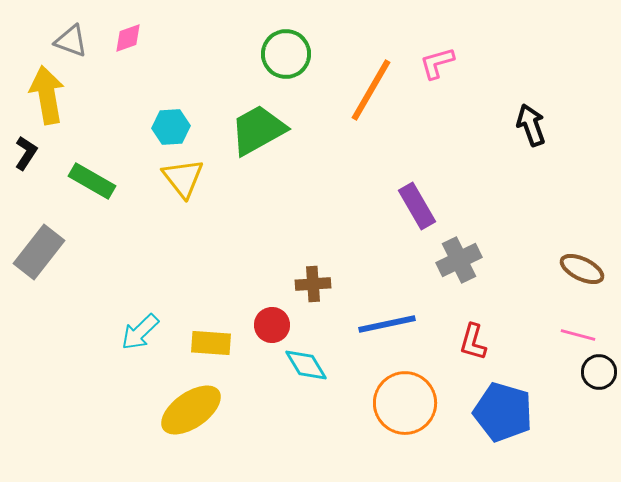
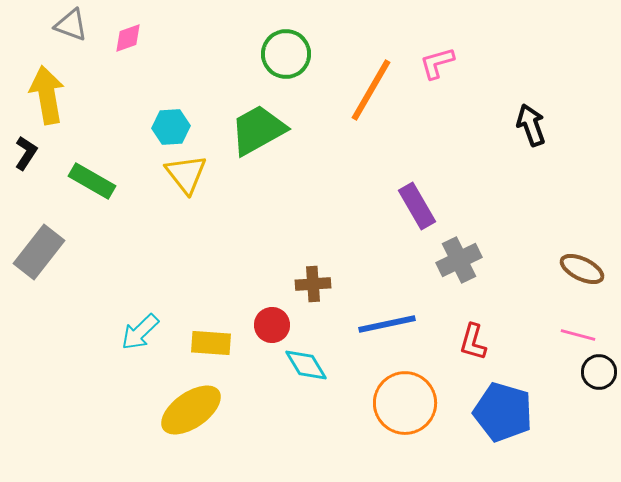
gray triangle: moved 16 px up
yellow triangle: moved 3 px right, 4 px up
